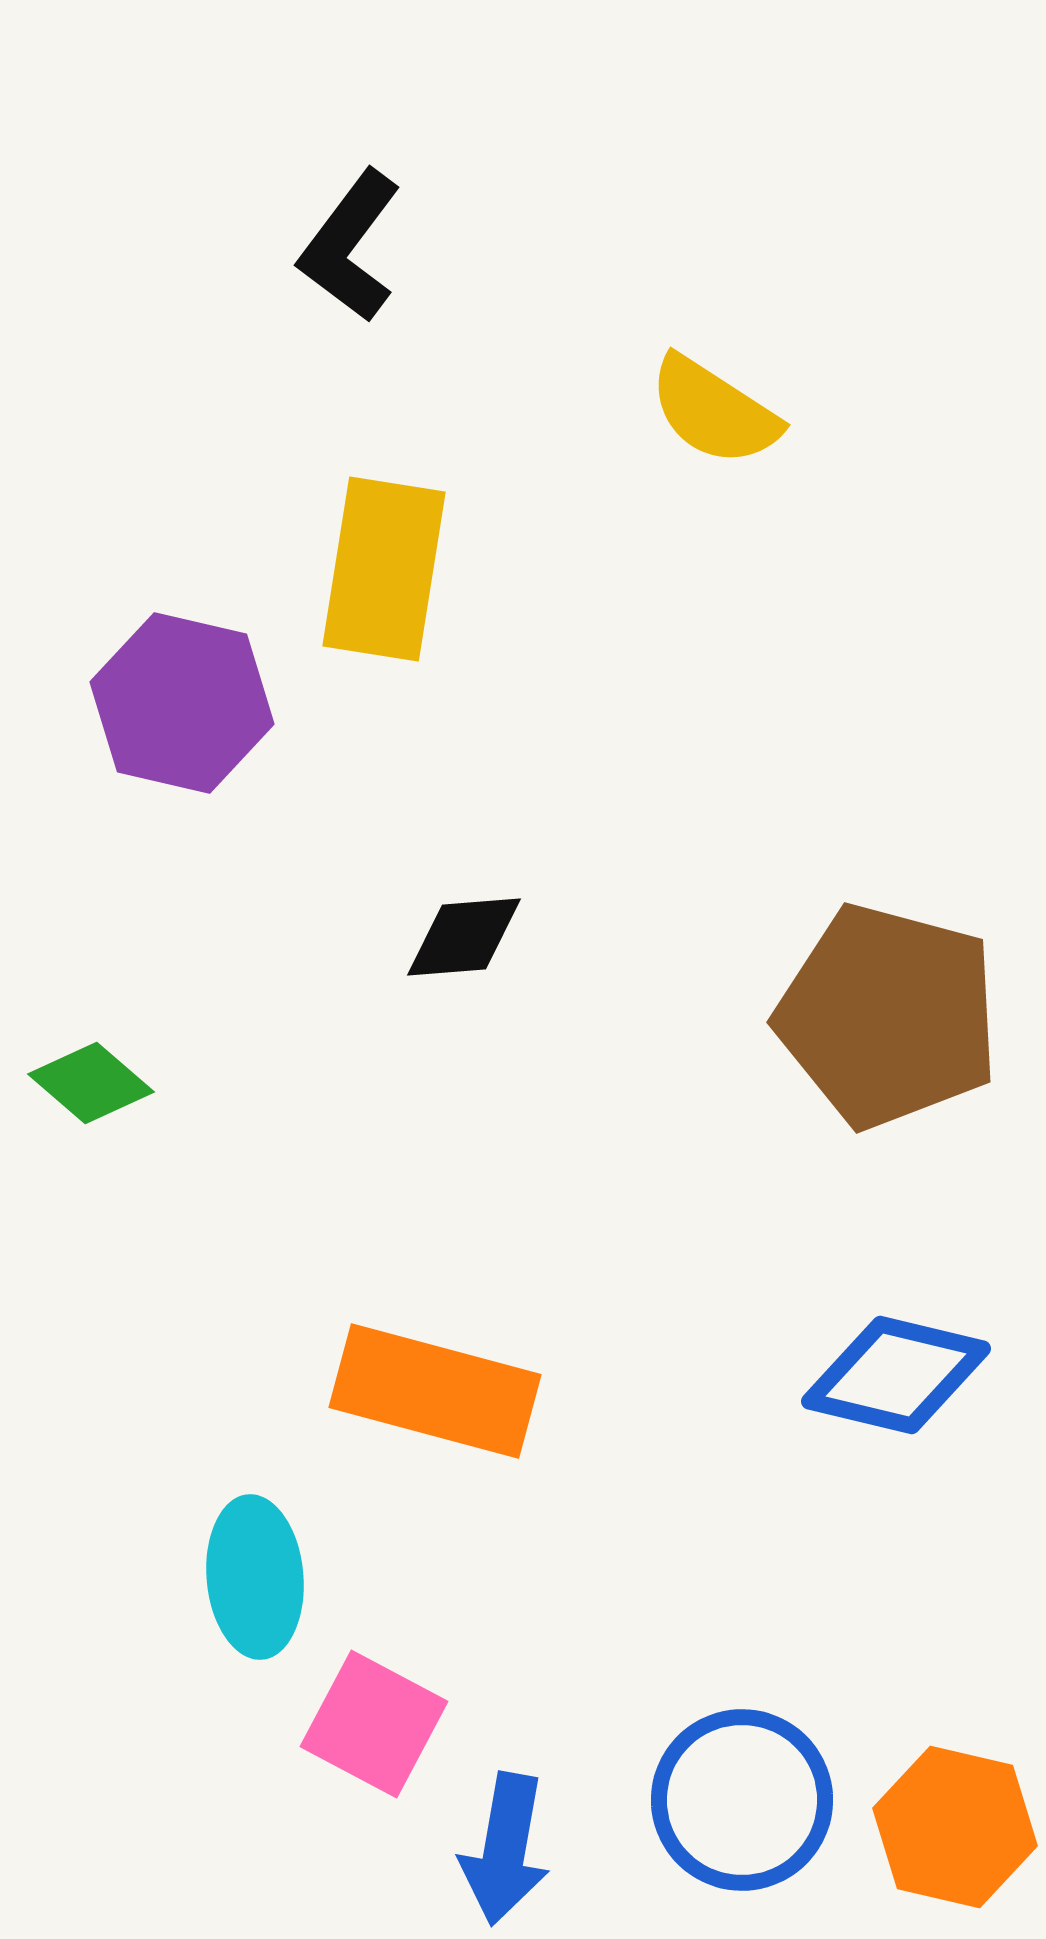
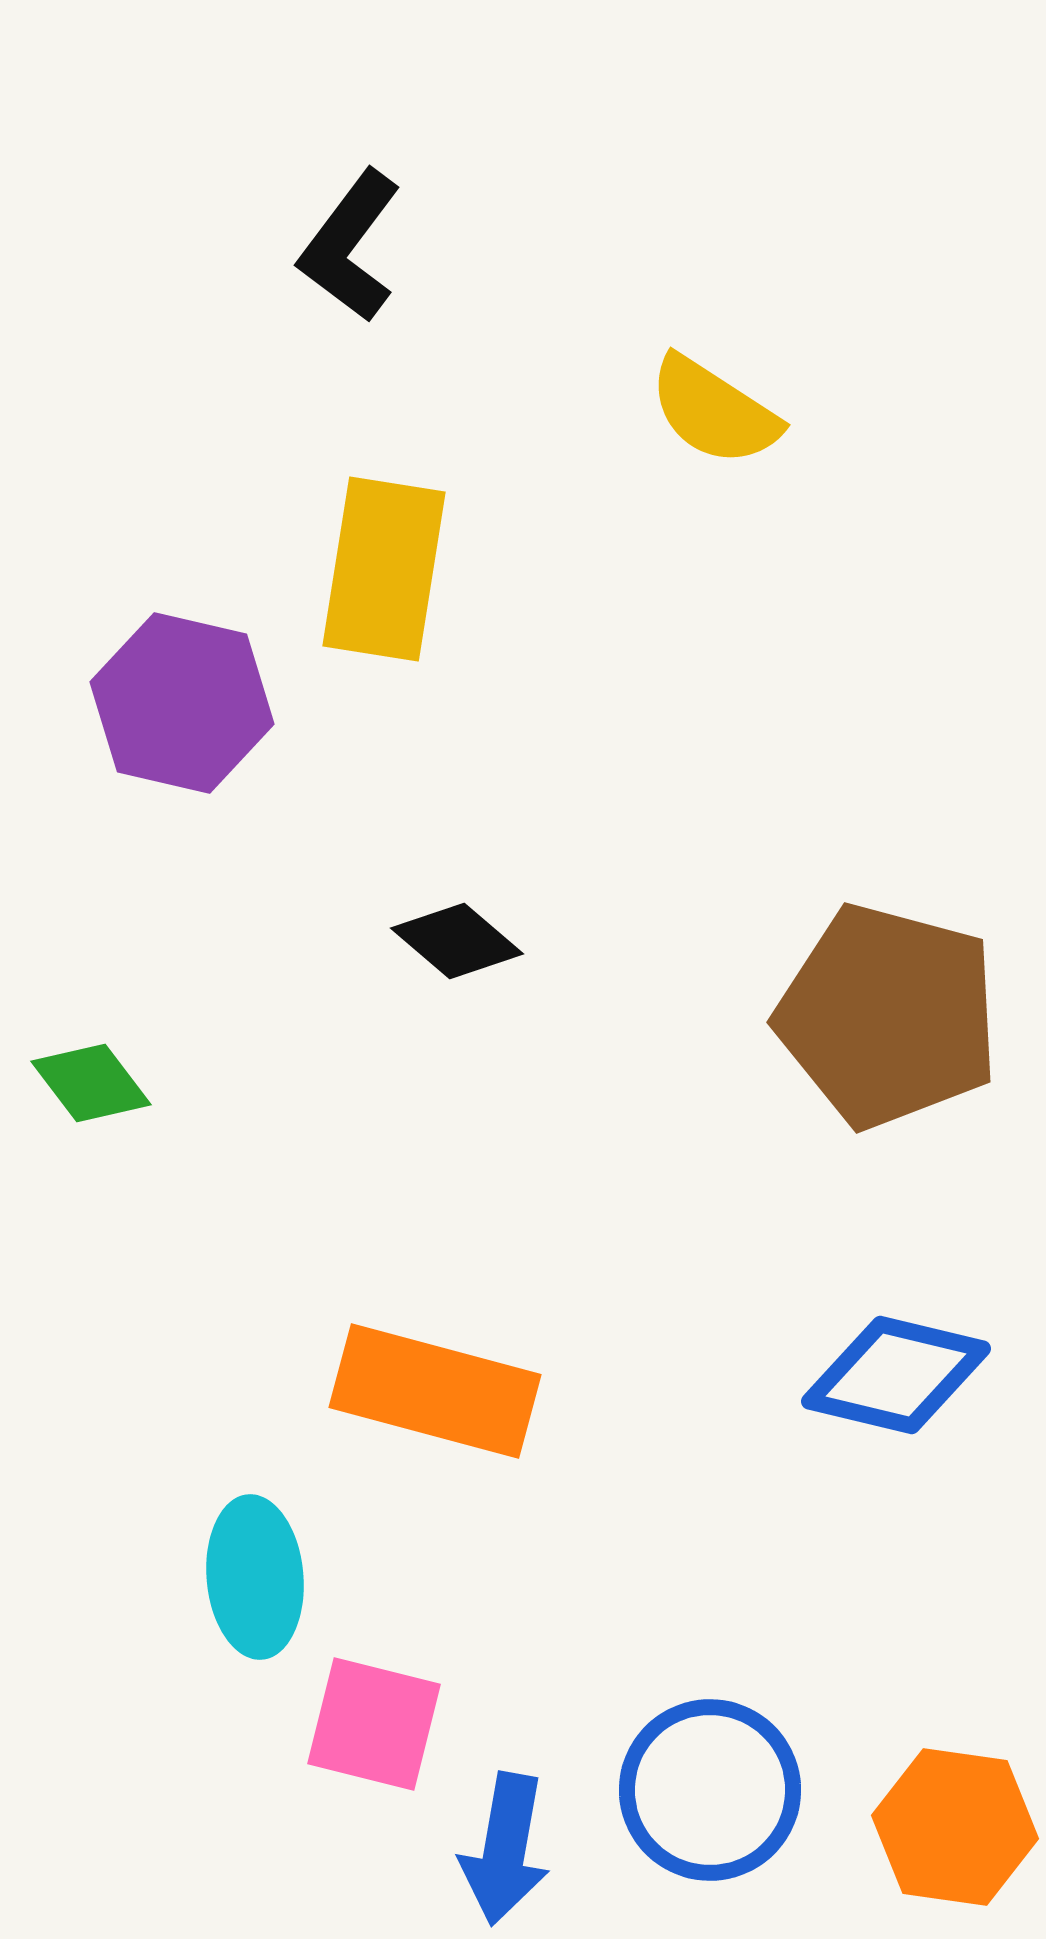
black diamond: moved 7 px left, 4 px down; rotated 45 degrees clockwise
green diamond: rotated 12 degrees clockwise
pink square: rotated 14 degrees counterclockwise
blue circle: moved 32 px left, 10 px up
orange hexagon: rotated 5 degrees counterclockwise
